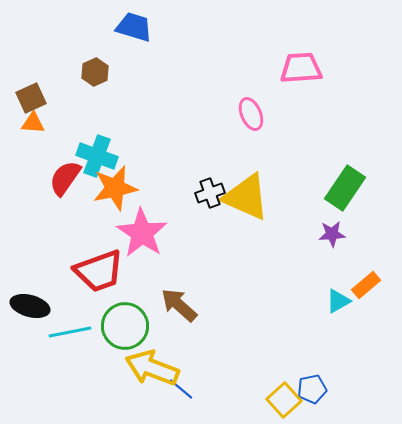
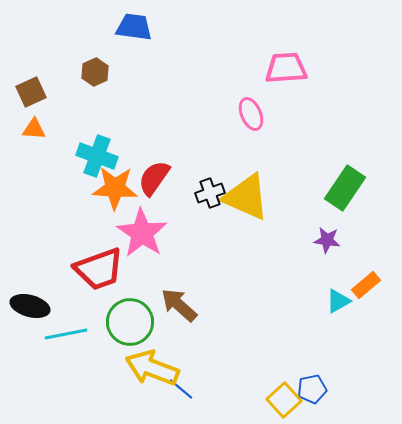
blue trapezoid: rotated 9 degrees counterclockwise
pink trapezoid: moved 15 px left
brown square: moved 6 px up
orange triangle: moved 1 px right, 6 px down
red semicircle: moved 89 px right
orange star: rotated 15 degrees clockwise
purple star: moved 5 px left, 6 px down; rotated 12 degrees clockwise
red trapezoid: moved 2 px up
green circle: moved 5 px right, 4 px up
cyan line: moved 4 px left, 2 px down
